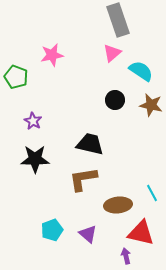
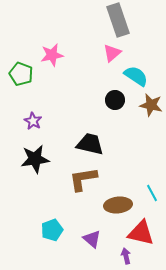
cyan semicircle: moved 5 px left, 5 px down
green pentagon: moved 5 px right, 3 px up
black star: rotated 8 degrees counterclockwise
purple triangle: moved 4 px right, 5 px down
